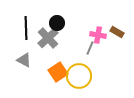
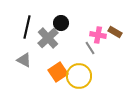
black circle: moved 4 px right
black line: moved 1 px right, 1 px up; rotated 15 degrees clockwise
brown rectangle: moved 2 px left
gray line: rotated 56 degrees counterclockwise
